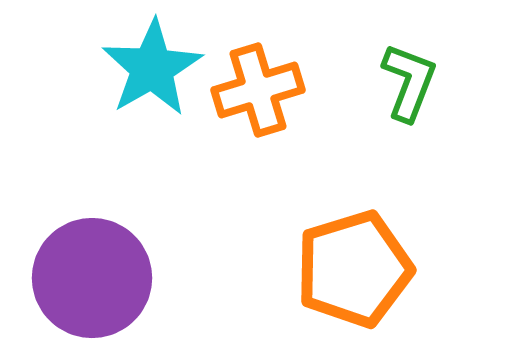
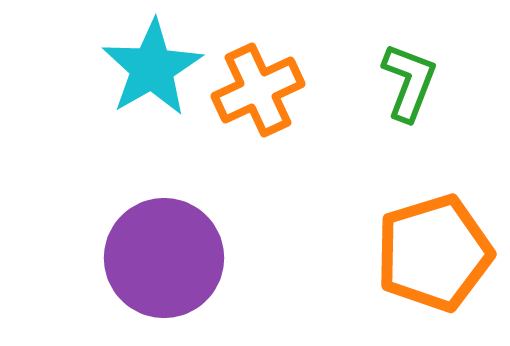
orange cross: rotated 8 degrees counterclockwise
orange pentagon: moved 80 px right, 16 px up
purple circle: moved 72 px right, 20 px up
